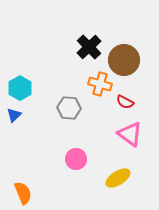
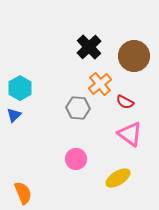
brown circle: moved 10 px right, 4 px up
orange cross: rotated 35 degrees clockwise
gray hexagon: moved 9 px right
